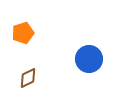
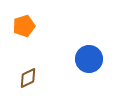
orange pentagon: moved 1 px right, 7 px up
